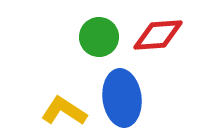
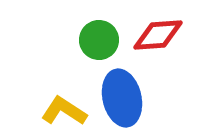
green circle: moved 3 px down
blue ellipse: rotated 6 degrees counterclockwise
